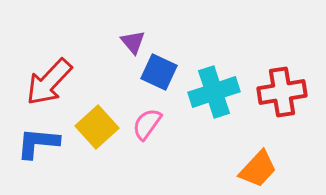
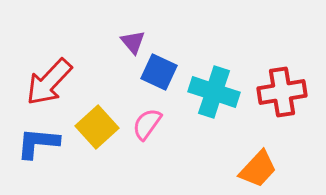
cyan cross: rotated 36 degrees clockwise
